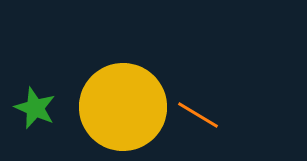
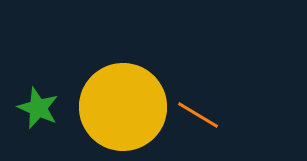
green star: moved 3 px right
